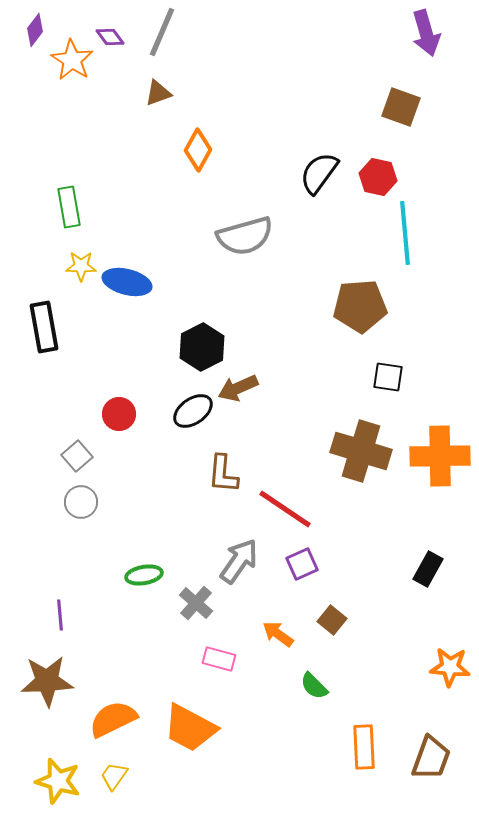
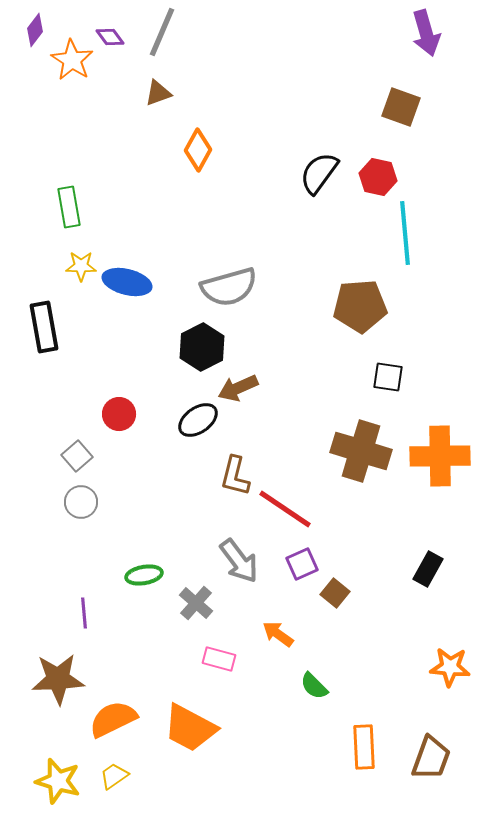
gray semicircle at (245, 236): moved 16 px left, 51 px down
black ellipse at (193, 411): moved 5 px right, 9 px down
brown L-shape at (223, 474): moved 12 px right, 2 px down; rotated 9 degrees clockwise
gray arrow at (239, 561): rotated 108 degrees clockwise
purple line at (60, 615): moved 24 px right, 2 px up
brown square at (332, 620): moved 3 px right, 27 px up
brown star at (47, 681): moved 11 px right, 2 px up
yellow trapezoid at (114, 776): rotated 20 degrees clockwise
